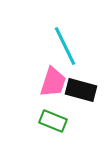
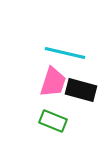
cyan line: moved 7 px down; rotated 51 degrees counterclockwise
